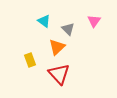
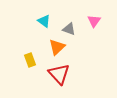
gray triangle: moved 1 px right; rotated 24 degrees counterclockwise
